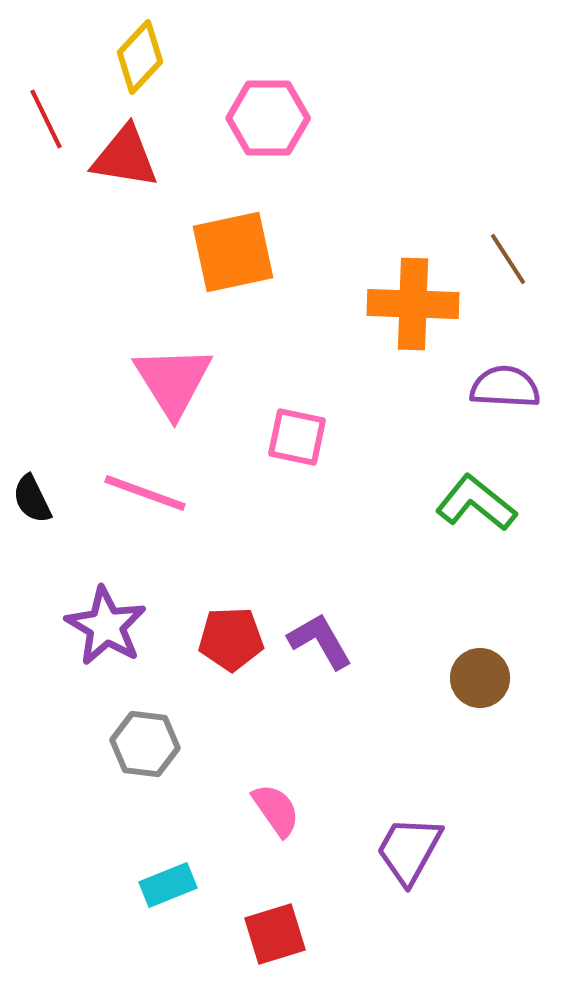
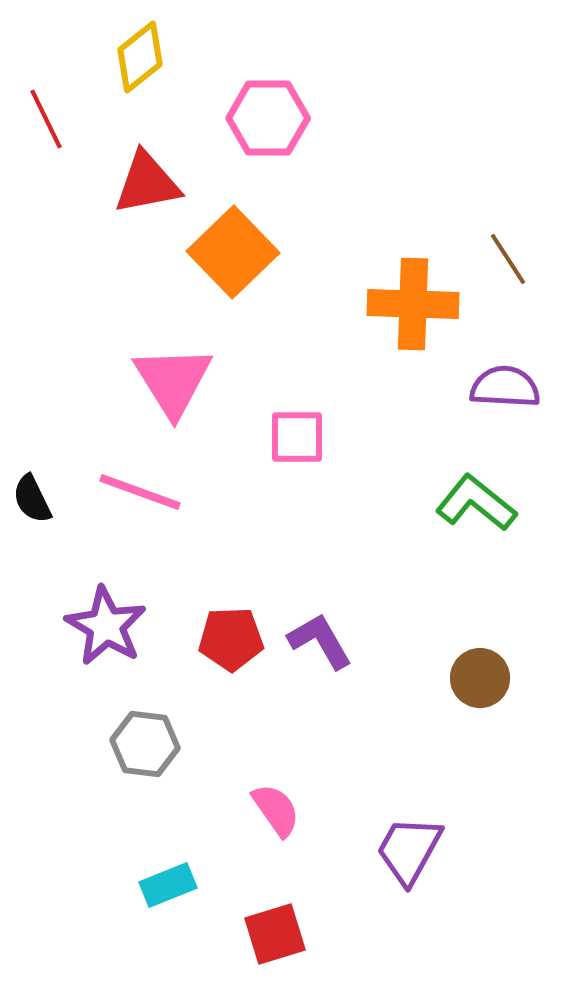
yellow diamond: rotated 8 degrees clockwise
red triangle: moved 22 px right, 26 px down; rotated 20 degrees counterclockwise
orange square: rotated 32 degrees counterclockwise
pink square: rotated 12 degrees counterclockwise
pink line: moved 5 px left, 1 px up
